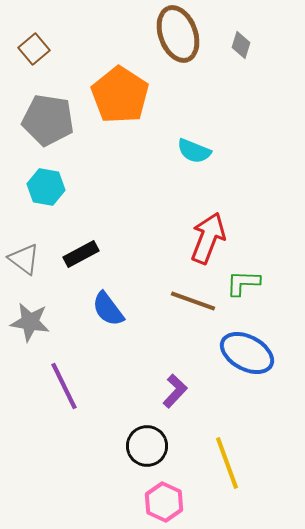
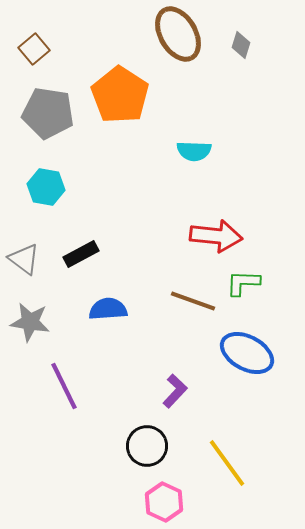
brown ellipse: rotated 10 degrees counterclockwise
gray pentagon: moved 7 px up
cyan semicircle: rotated 20 degrees counterclockwise
red arrow: moved 8 px right, 2 px up; rotated 75 degrees clockwise
blue semicircle: rotated 123 degrees clockwise
yellow line: rotated 16 degrees counterclockwise
